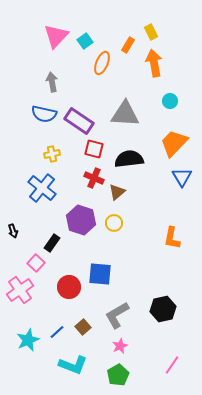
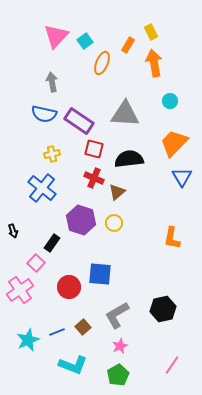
blue line: rotated 21 degrees clockwise
